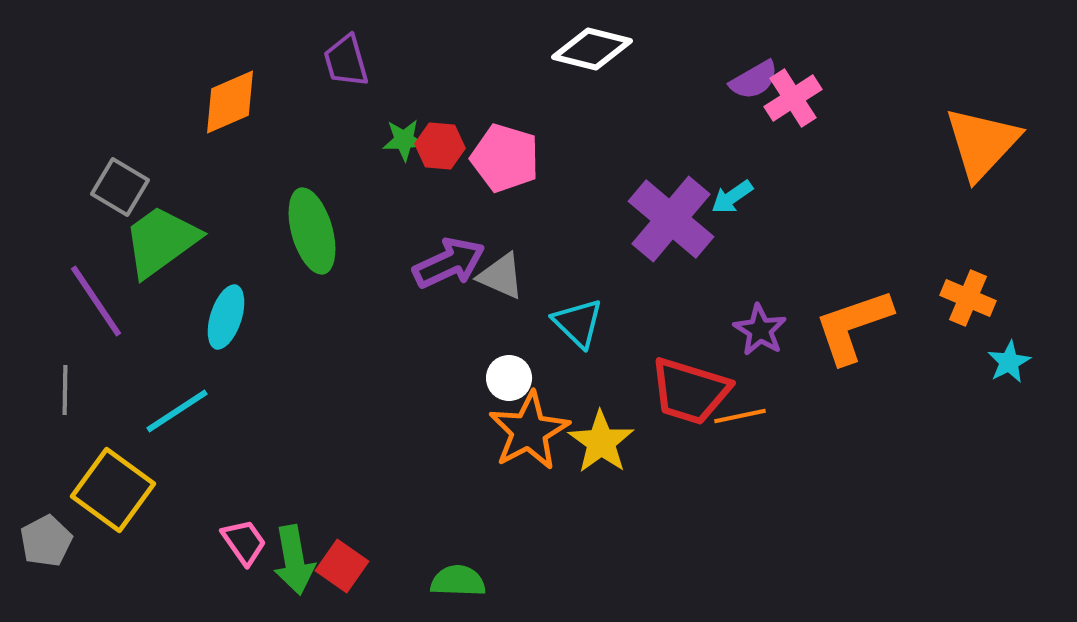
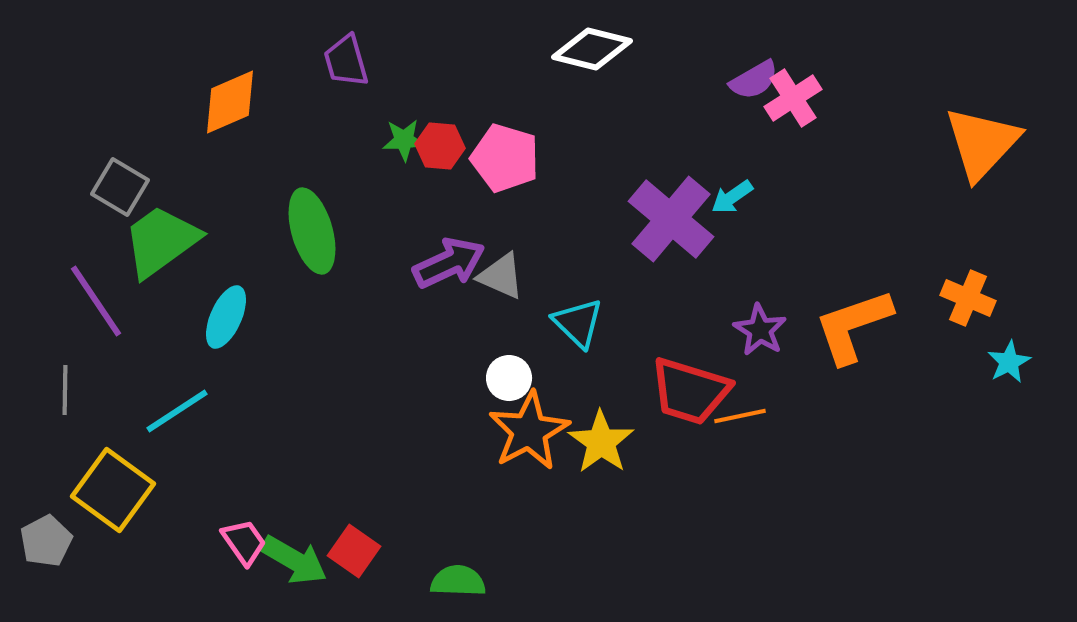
cyan ellipse: rotated 6 degrees clockwise
green arrow: rotated 50 degrees counterclockwise
red square: moved 12 px right, 15 px up
